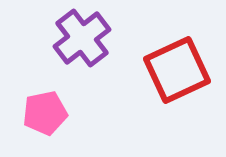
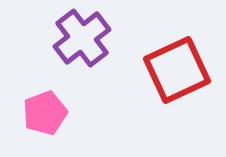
pink pentagon: rotated 9 degrees counterclockwise
